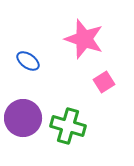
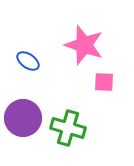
pink star: moved 6 px down
pink square: rotated 35 degrees clockwise
green cross: moved 2 px down
